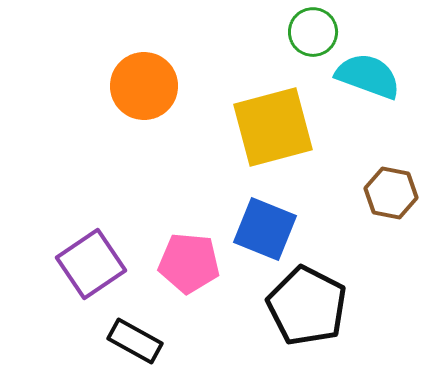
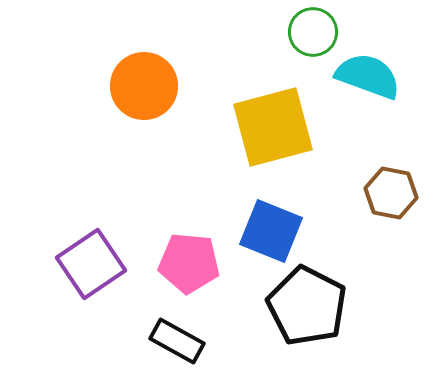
blue square: moved 6 px right, 2 px down
black rectangle: moved 42 px right
